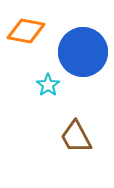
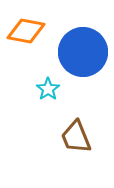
cyan star: moved 4 px down
brown trapezoid: rotated 6 degrees clockwise
